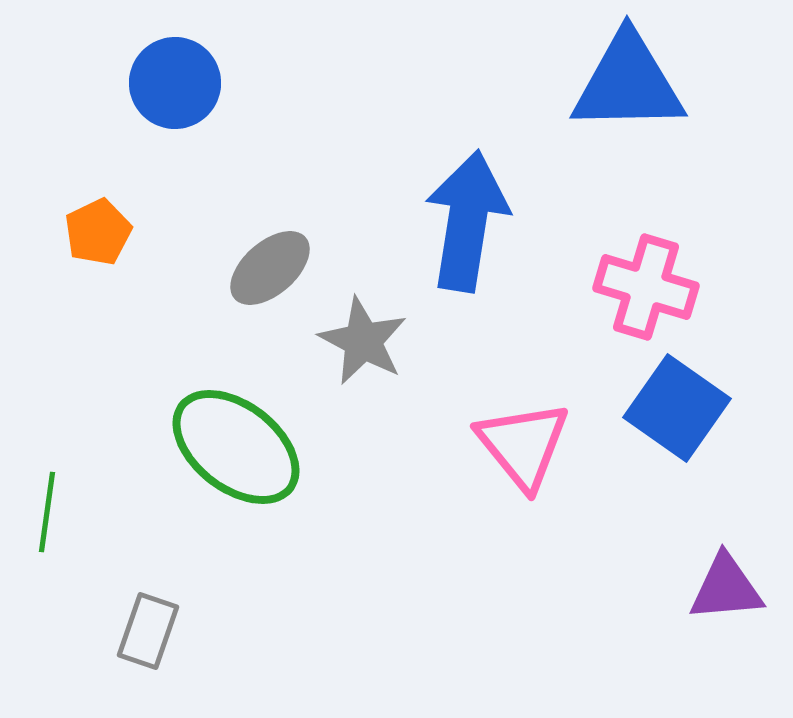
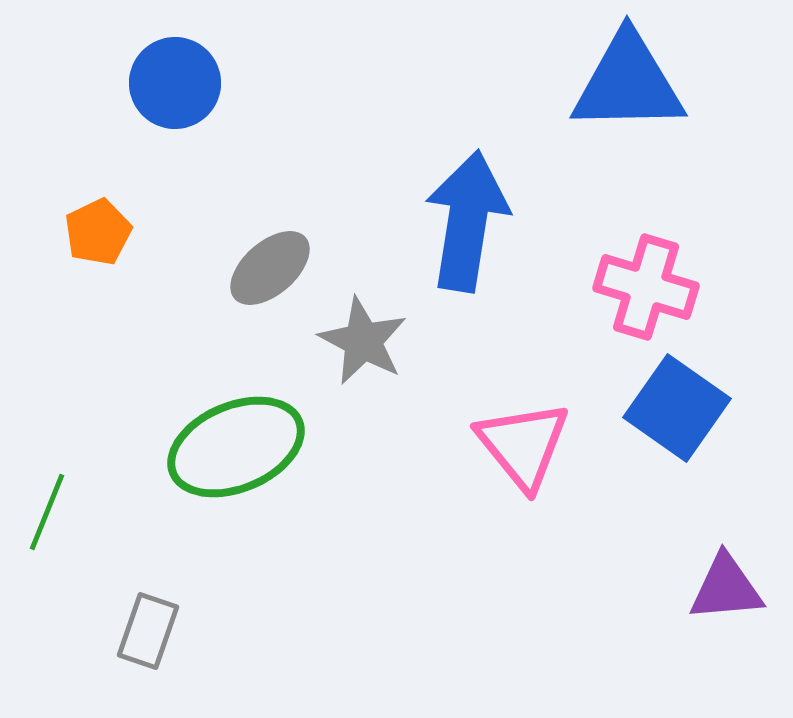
green ellipse: rotated 61 degrees counterclockwise
green line: rotated 14 degrees clockwise
